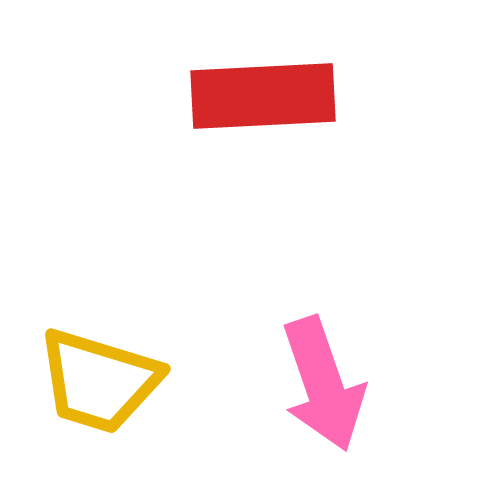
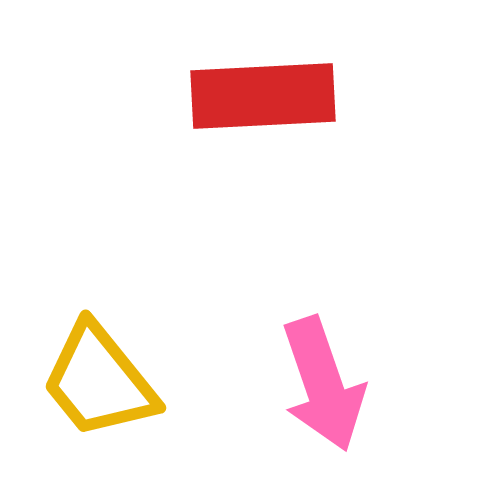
yellow trapezoid: rotated 34 degrees clockwise
